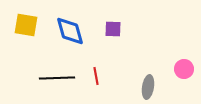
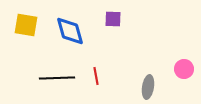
purple square: moved 10 px up
